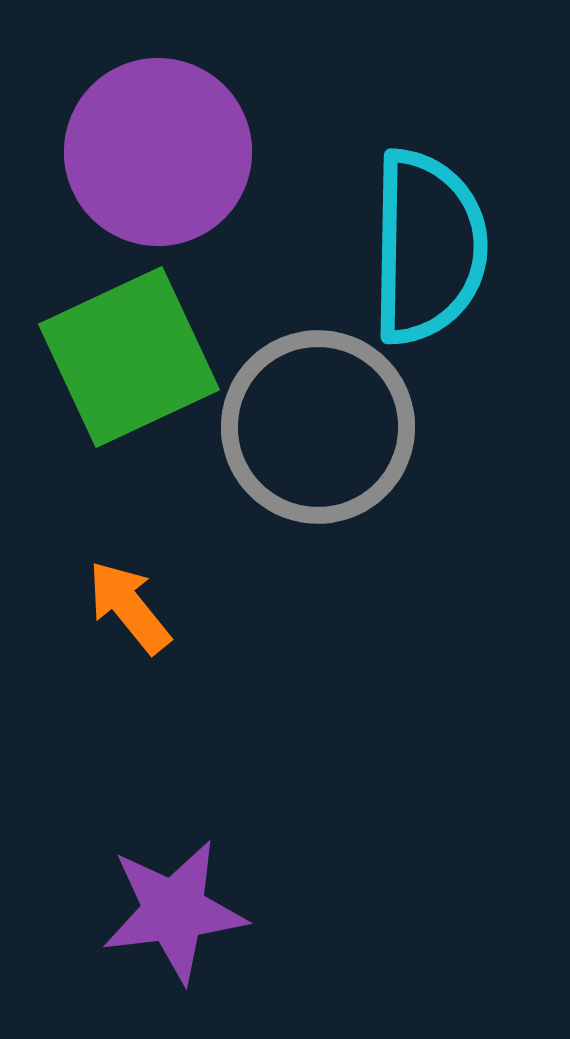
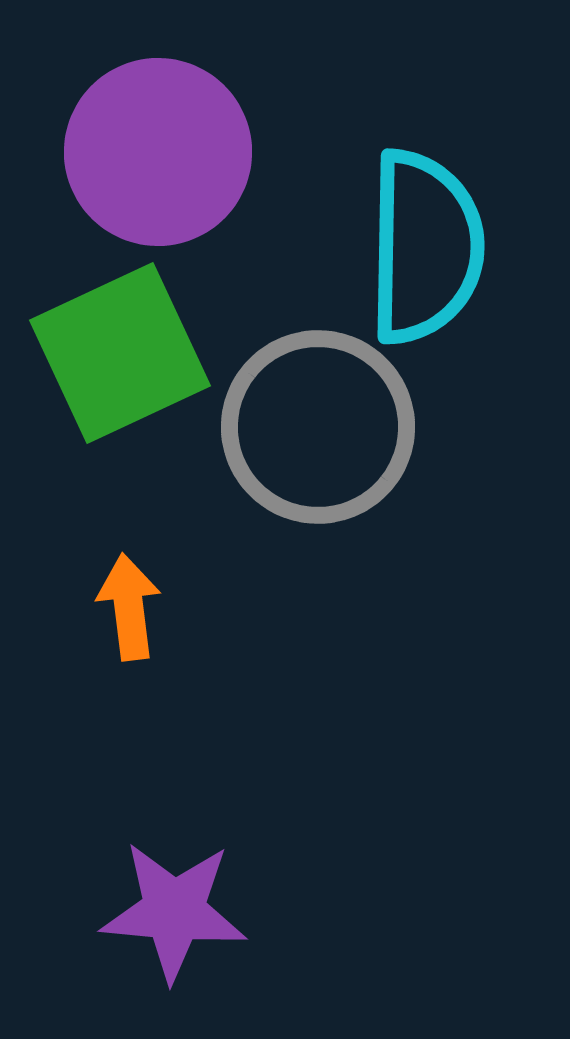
cyan semicircle: moved 3 px left
green square: moved 9 px left, 4 px up
orange arrow: rotated 32 degrees clockwise
purple star: rotated 12 degrees clockwise
